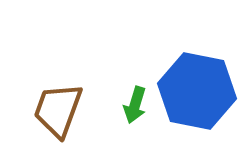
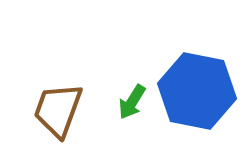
green arrow: moved 3 px left, 3 px up; rotated 15 degrees clockwise
